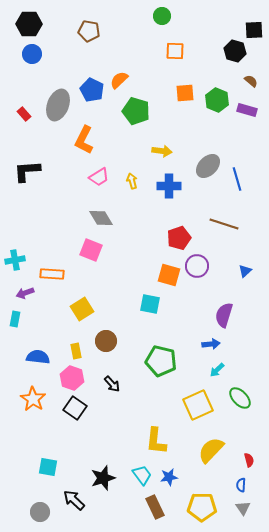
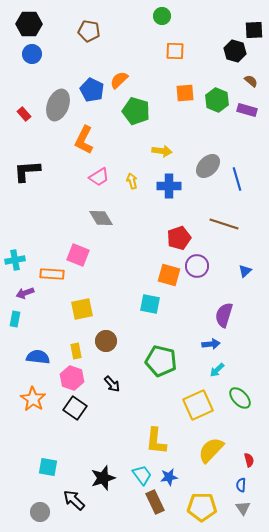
pink square at (91, 250): moved 13 px left, 5 px down
yellow square at (82, 309): rotated 20 degrees clockwise
brown rectangle at (155, 507): moved 5 px up
